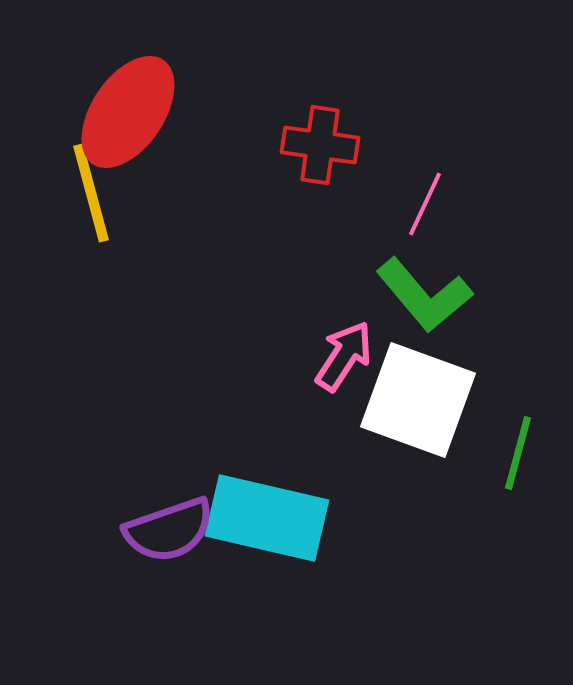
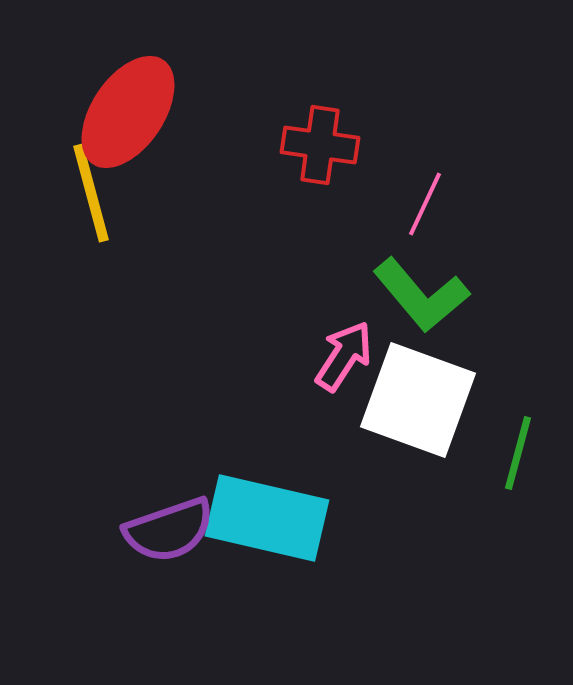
green L-shape: moved 3 px left
